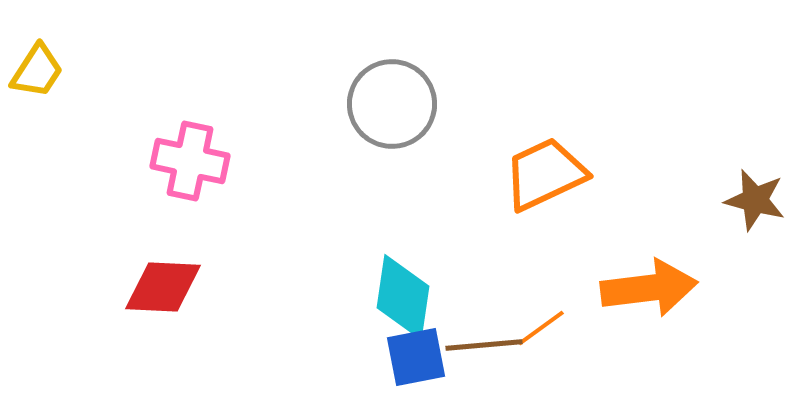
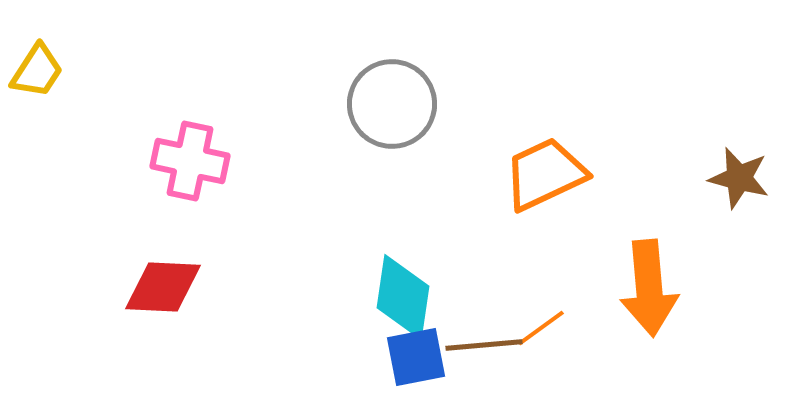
brown star: moved 16 px left, 22 px up
orange arrow: rotated 92 degrees clockwise
